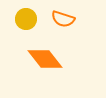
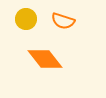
orange semicircle: moved 2 px down
